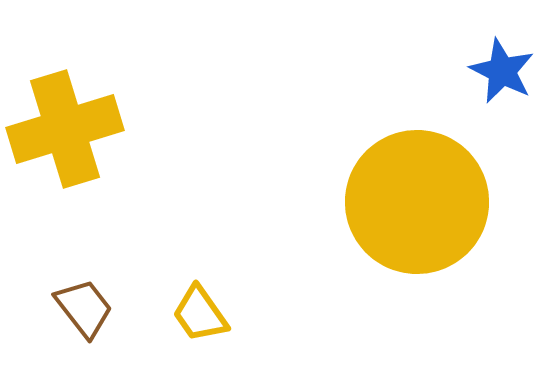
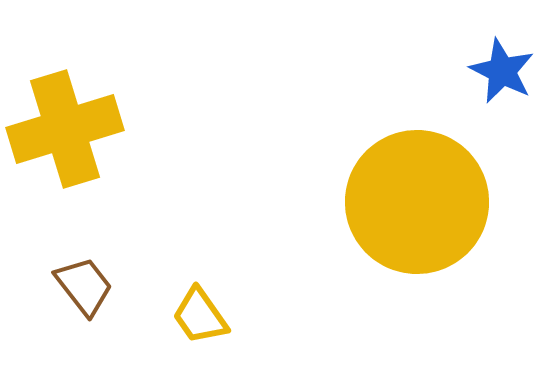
brown trapezoid: moved 22 px up
yellow trapezoid: moved 2 px down
